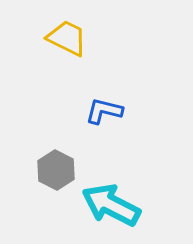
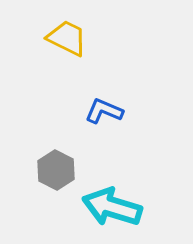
blue L-shape: rotated 9 degrees clockwise
cyan arrow: moved 1 px right, 2 px down; rotated 10 degrees counterclockwise
